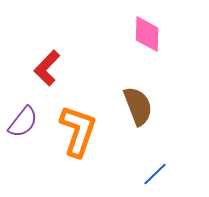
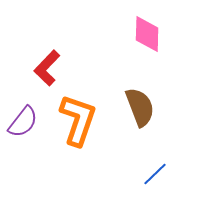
brown semicircle: moved 2 px right, 1 px down
orange L-shape: moved 11 px up
